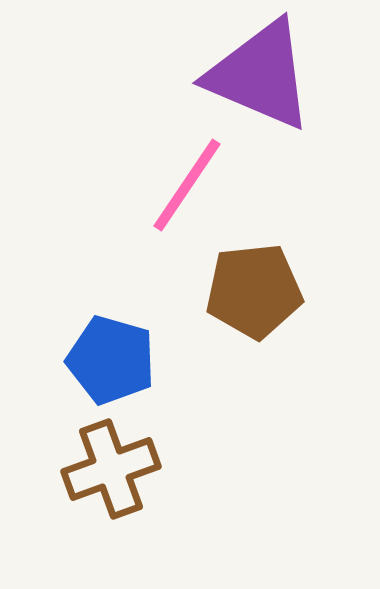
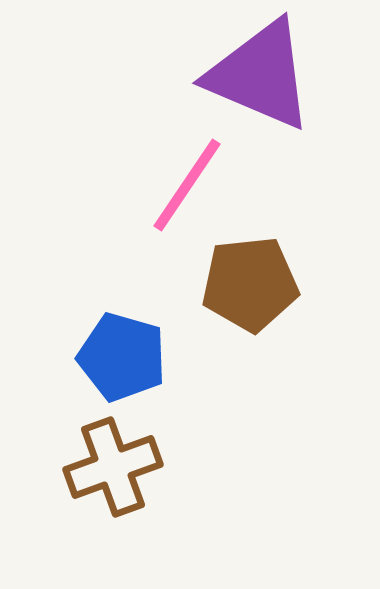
brown pentagon: moved 4 px left, 7 px up
blue pentagon: moved 11 px right, 3 px up
brown cross: moved 2 px right, 2 px up
